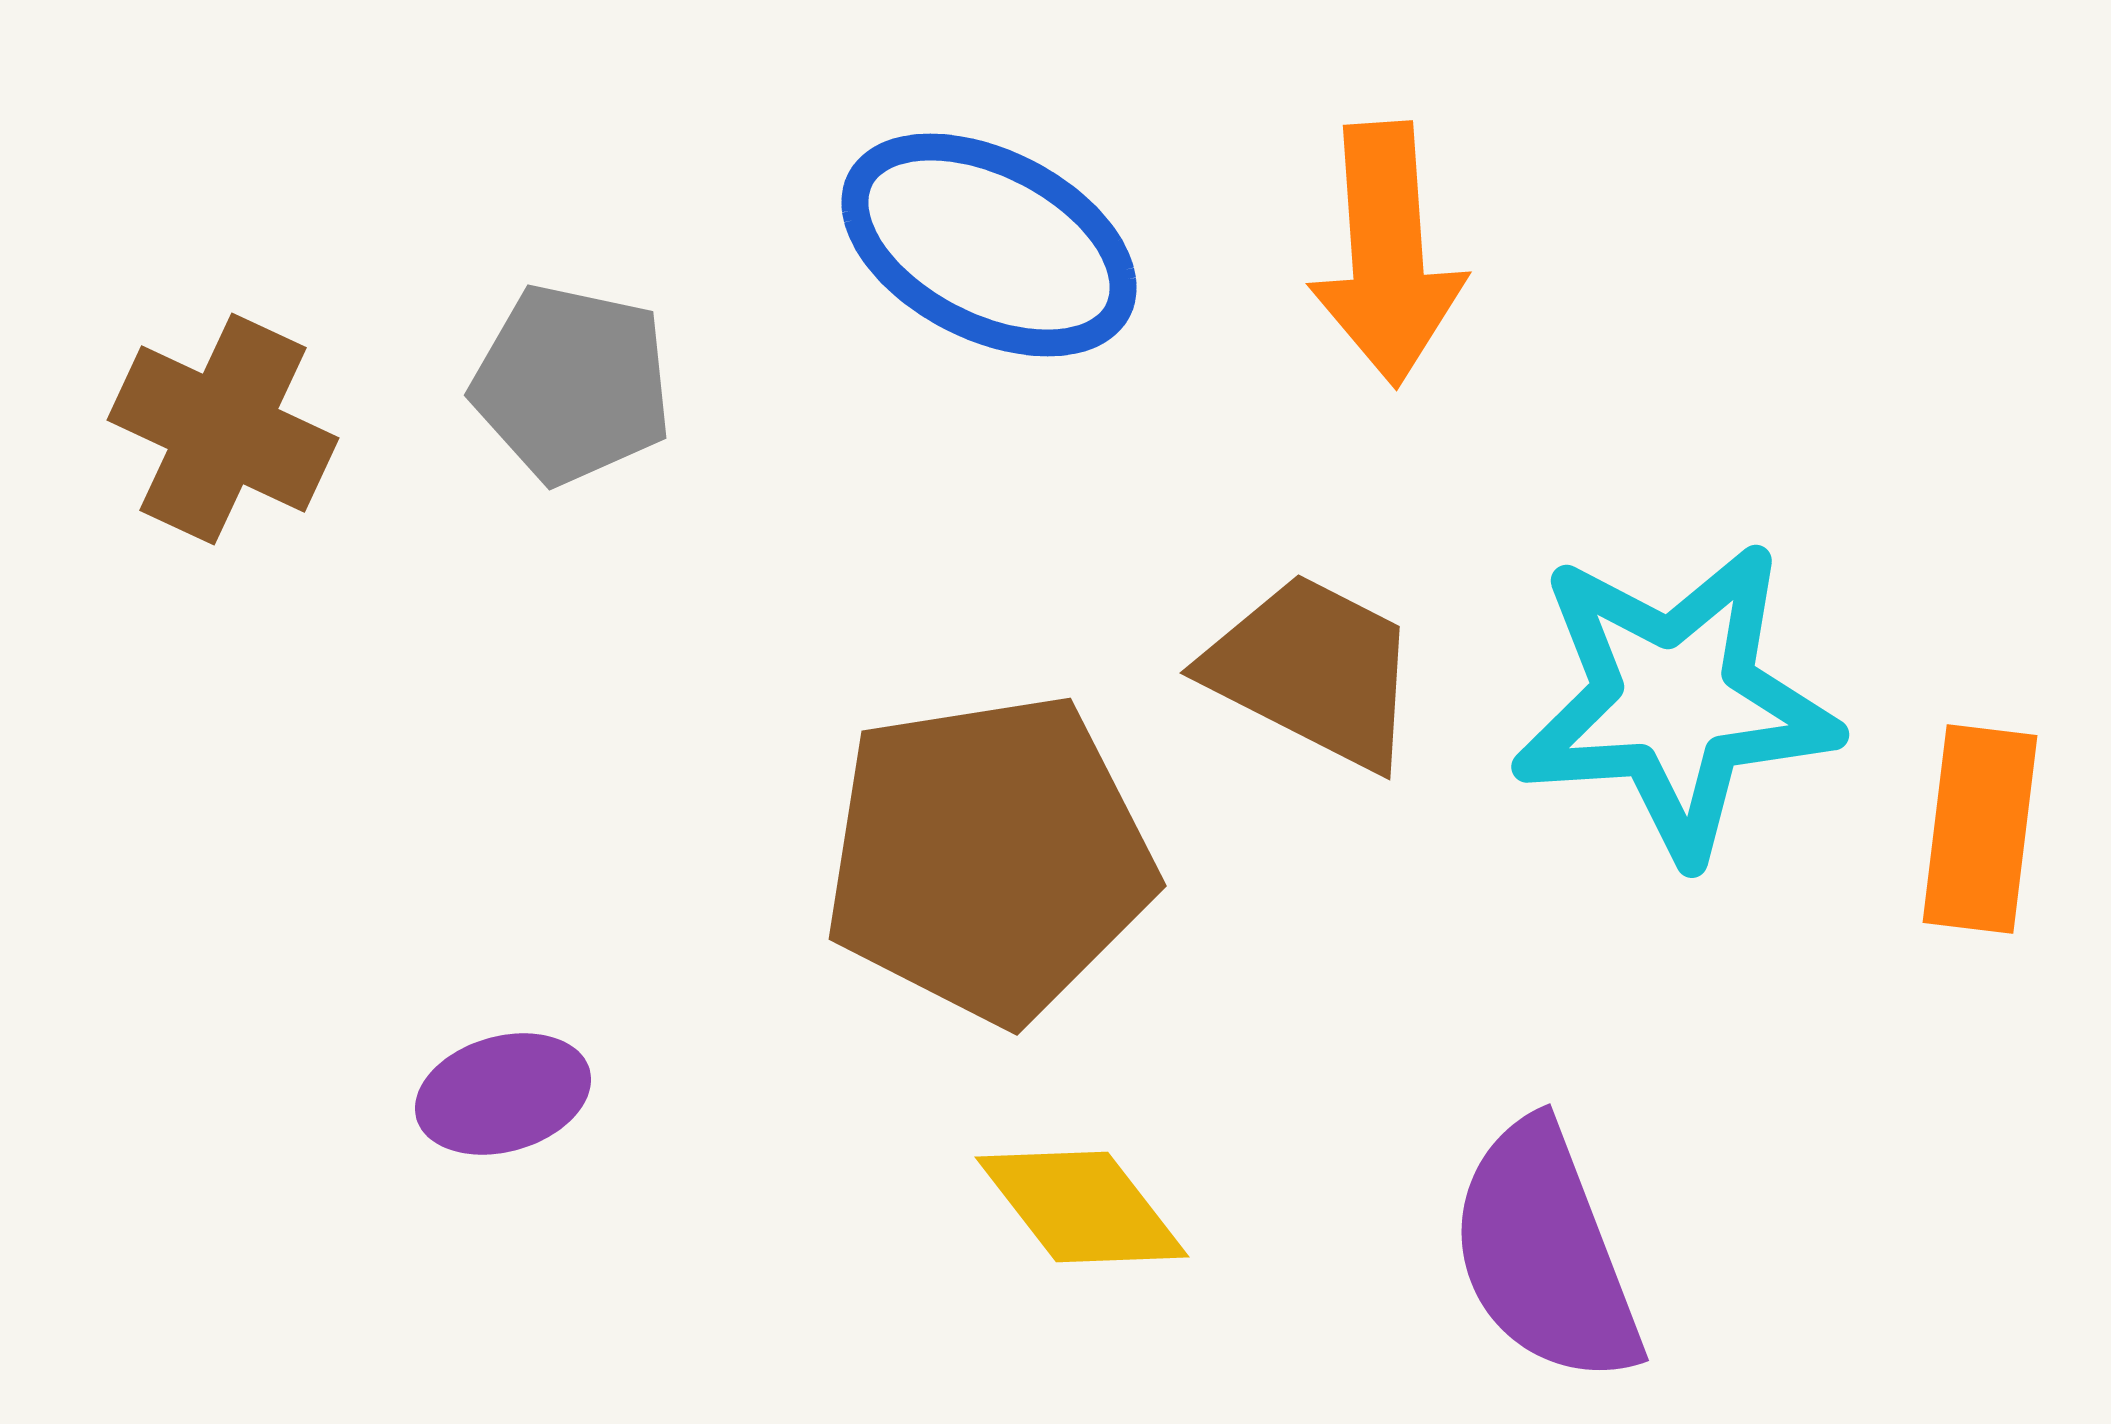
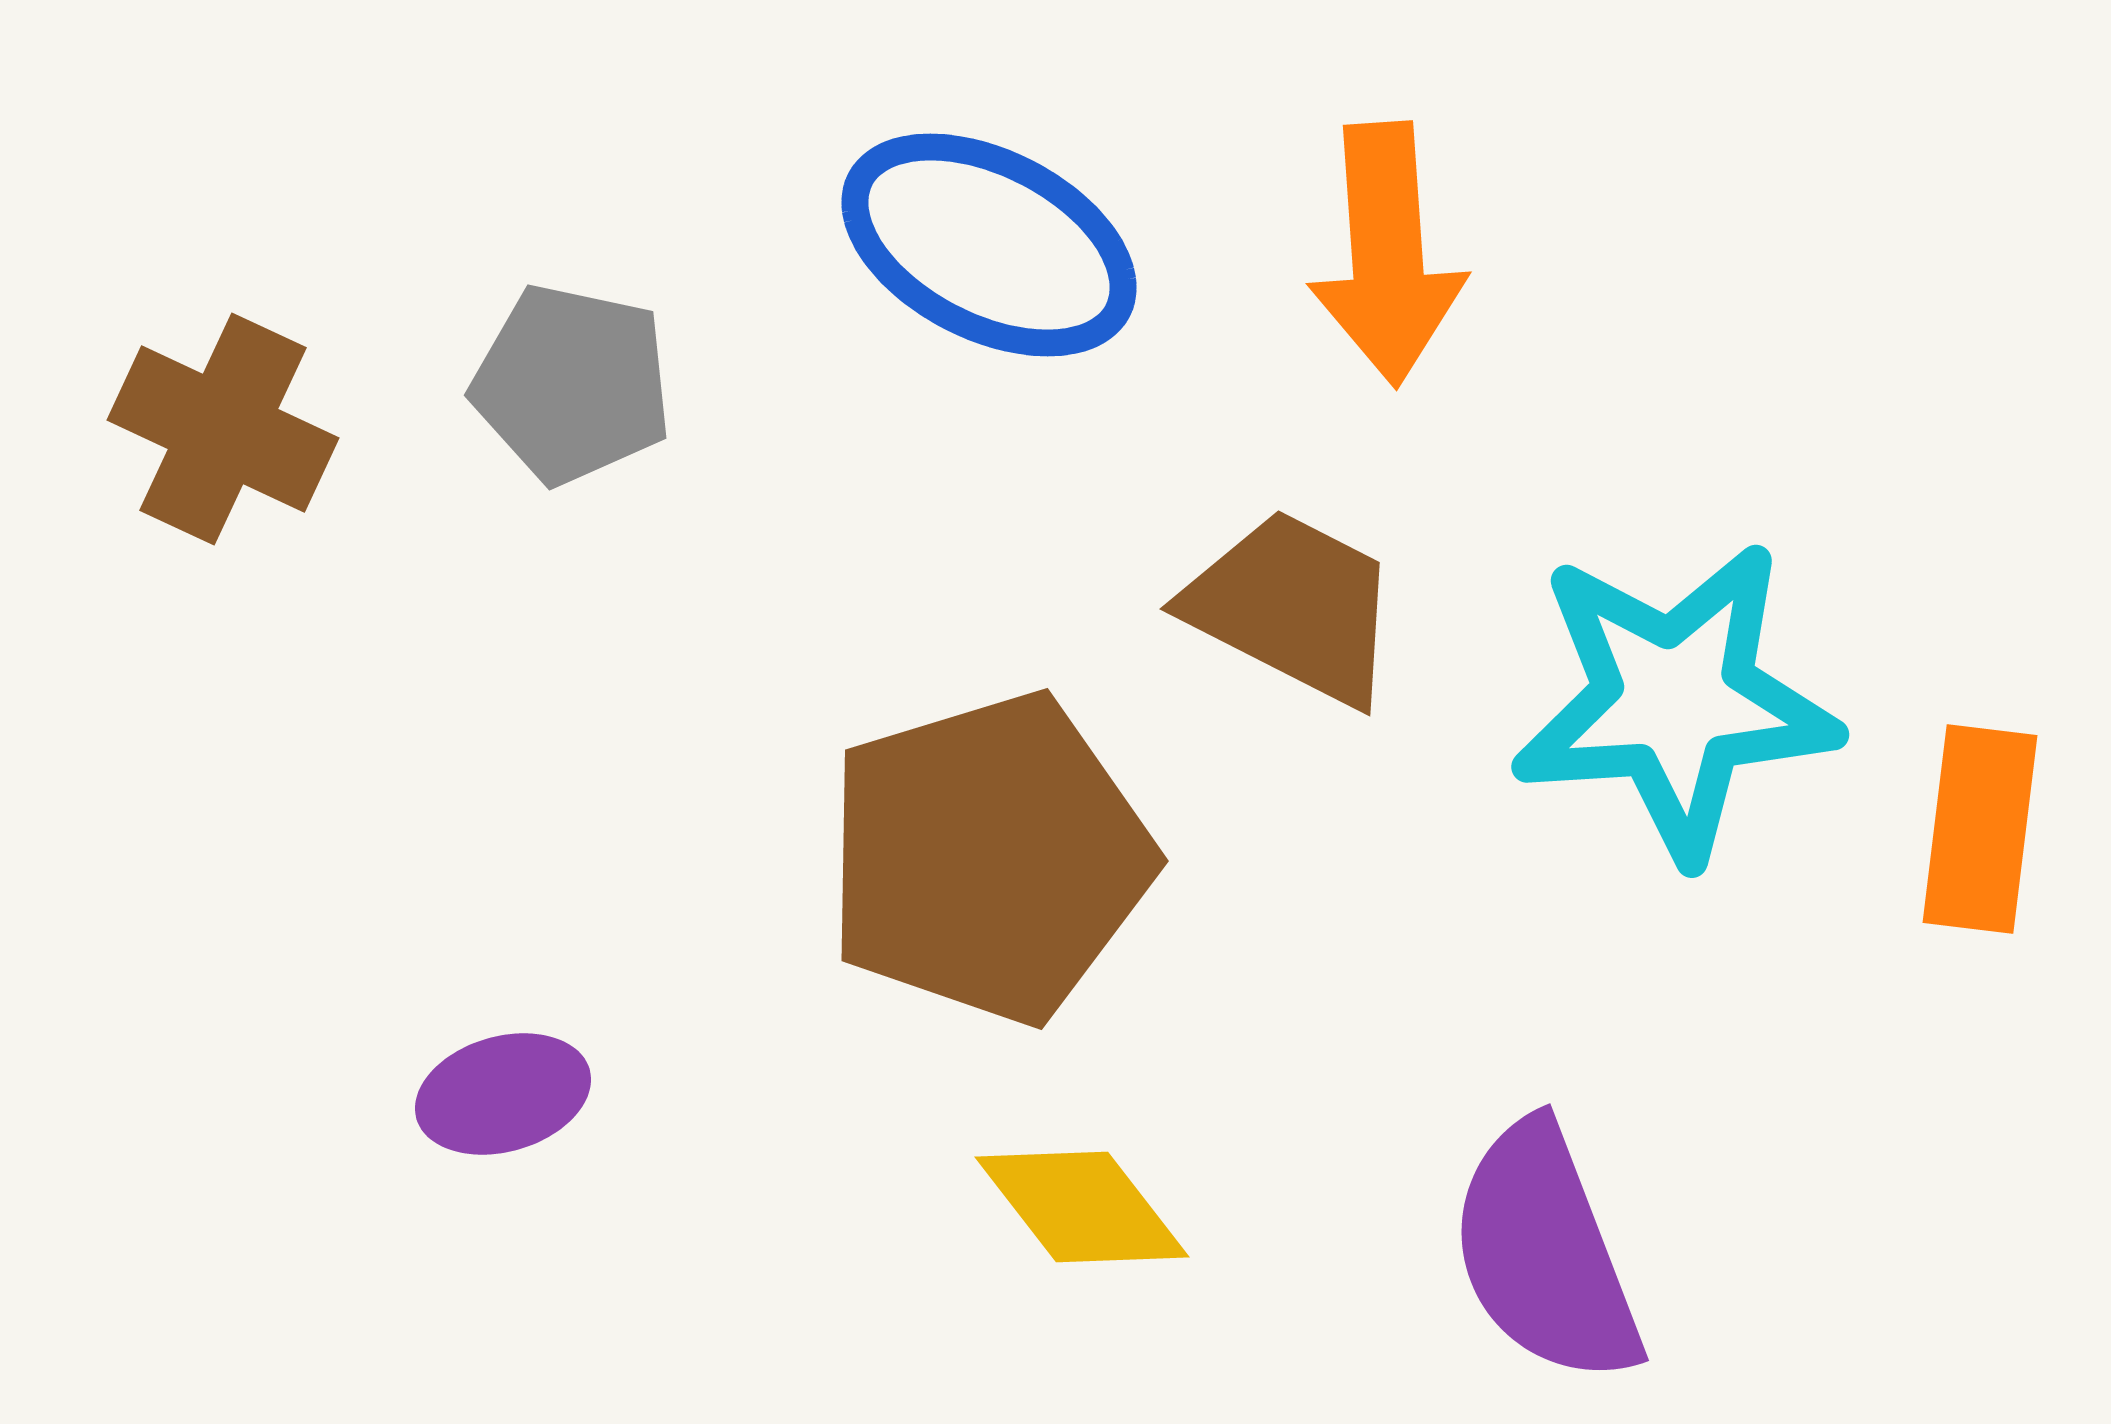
brown trapezoid: moved 20 px left, 64 px up
brown pentagon: rotated 8 degrees counterclockwise
